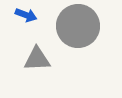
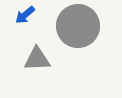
blue arrow: moved 1 px left; rotated 120 degrees clockwise
